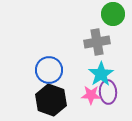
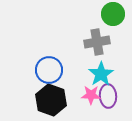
purple ellipse: moved 4 px down
